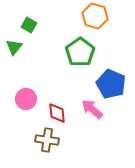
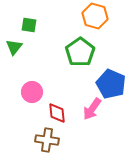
green square: rotated 21 degrees counterclockwise
pink circle: moved 6 px right, 7 px up
pink arrow: rotated 95 degrees counterclockwise
